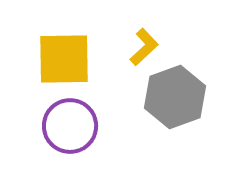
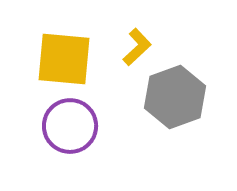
yellow L-shape: moved 7 px left
yellow square: rotated 6 degrees clockwise
